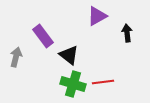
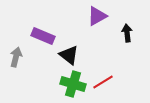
purple rectangle: rotated 30 degrees counterclockwise
red line: rotated 25 degrees counterclockwise
